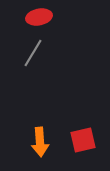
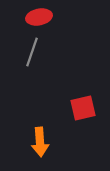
gray line: moved 1 px left, 1 px up; rotated 12 degrees counterclockwise
red square: moved 32 px up
